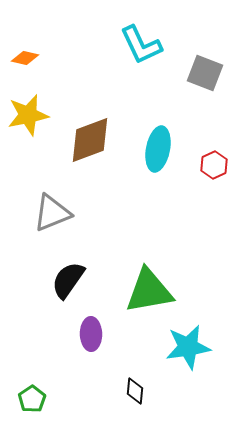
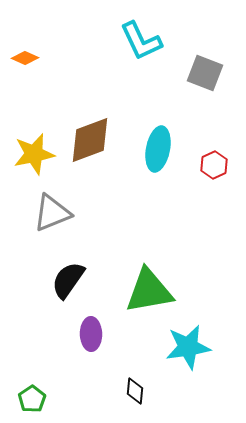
cyan L-shape: moved 4 px up
orange diamond: rotated 12 degrees clockwise
yellow star: moved 6 px right, 39 px down
